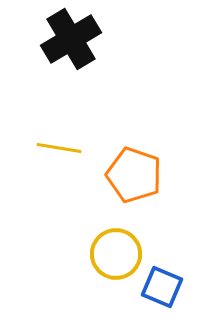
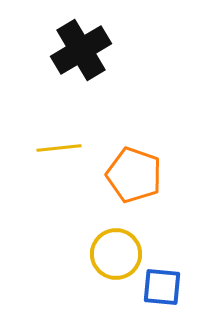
black cross: moved 10 px right, 11 px down
yellow line: rotated 15 degrees counterclockwise
blue square: rotated 18 degrees counterclockwise
